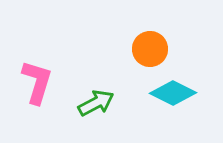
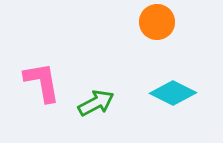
orange circle: moved 7 px right, 27 px up
pink L-shape: moved 5 px right; rotated 27 degrees counterclockwise
